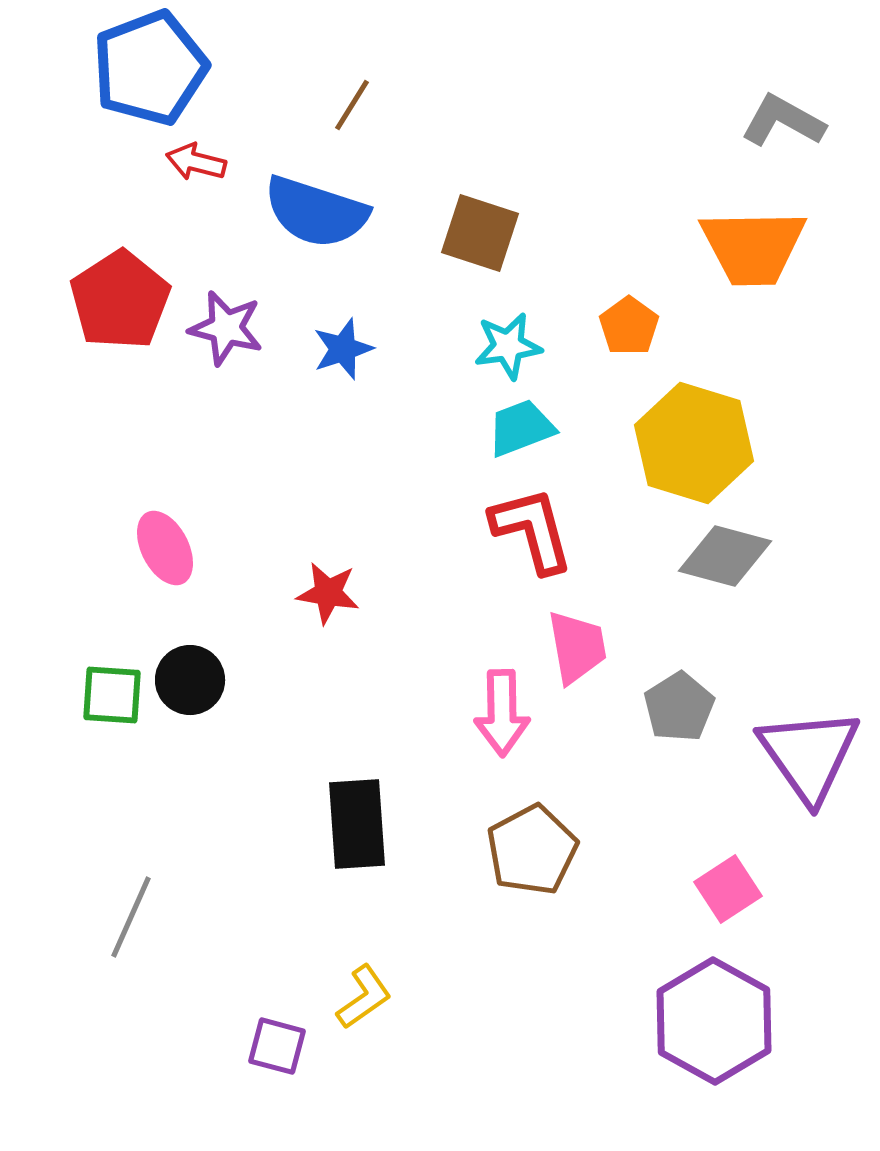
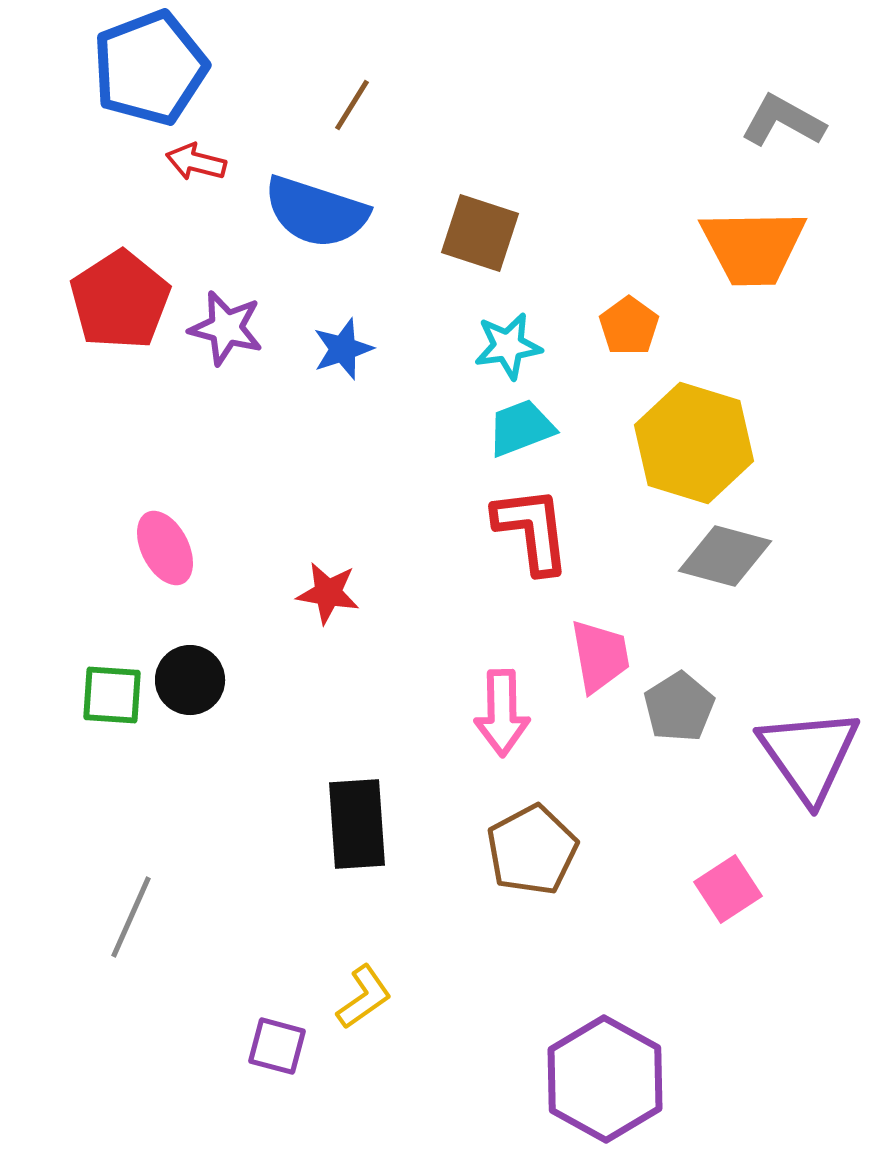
red L-shape: rotated 8 degrees clockwise
pink trapezoid: moved 23 px right, 9 px down
purple hexagon: moved 109 px left, 58 px down
